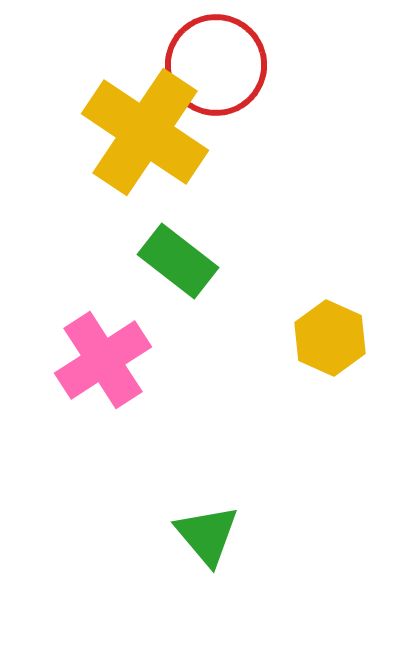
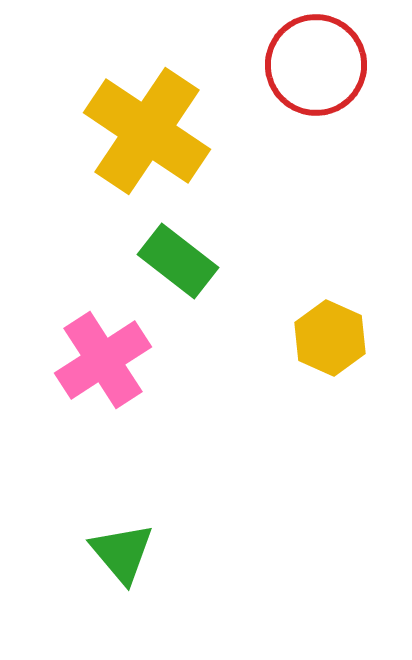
red circle: moved 100 px right
yellow cross: moved 2 px right, 1 px up
green triangle: moved 85 px left, 18 px down
